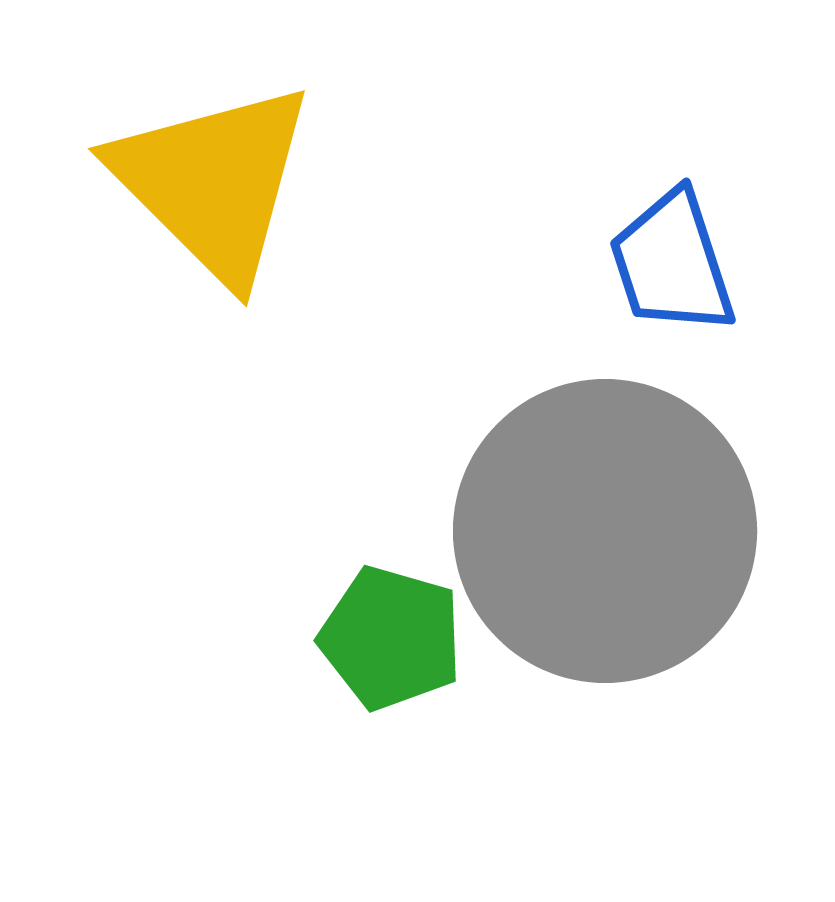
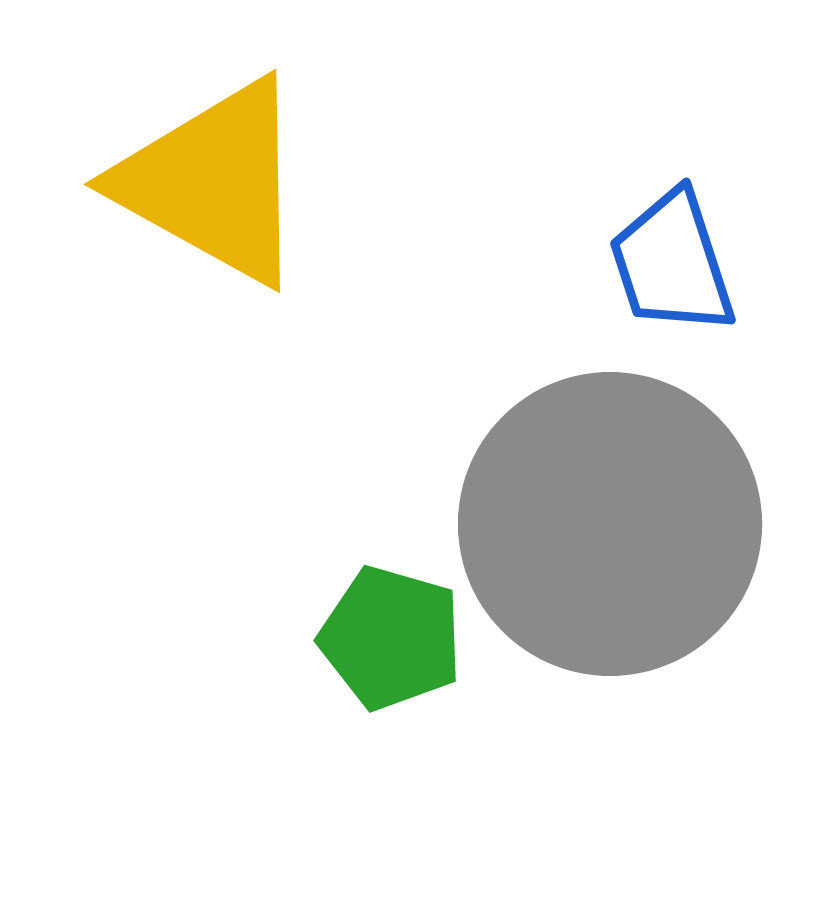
yellow triangle: rotated 16 degrees counterclockwise
gray circle: moved 5 px right, 7 px up
